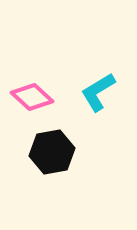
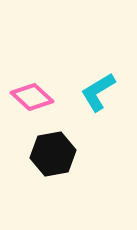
black hexagon: moved 1 px right, 2 px down
